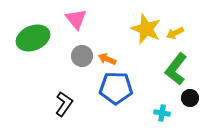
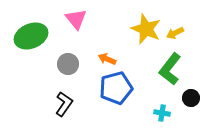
green ellipse: moved 2 px left, 2 px up
gray circle: moved 14 px left, 8 px down
green L-shape: moved 6 px left
blue pentagon: rotated 16 degrees counterclockwise
black circle: moved 1 px right
